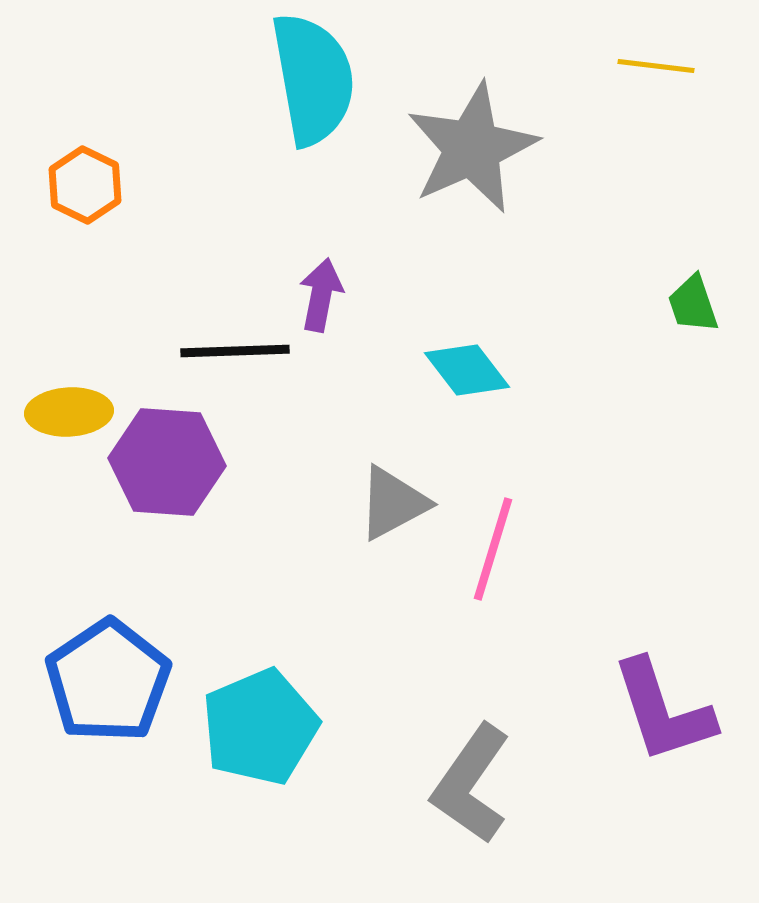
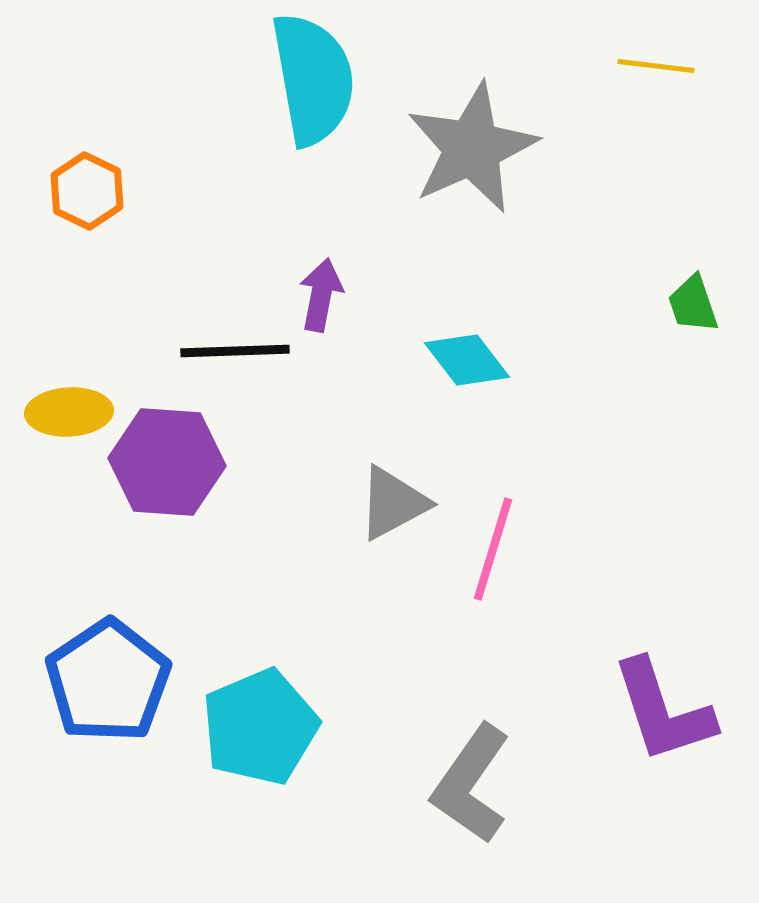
orange hexagon: moved 2 px right, 6 px down
cyan diamond: moved 10 px up
